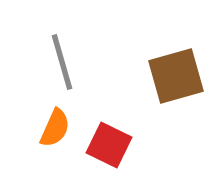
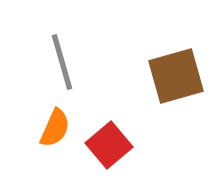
red square: rotated 24 degrees clockwise
